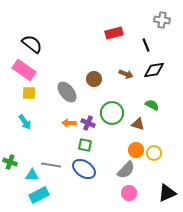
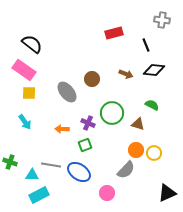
black diamond: rotated 15 degrees clockwise
brown circle: moved 2 px left
orange arrow: moved 7 px left, 6 px down
green square: rotated 32 degrees counterclockwise
blue ellipse: moved 5 px left, 3 px down
pink circle: moved 22 px left
